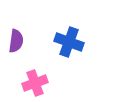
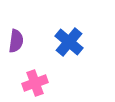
blue cross: rotated 20 degrees clockwise
